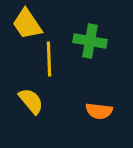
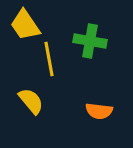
yellow trapezoid: moved 2 px left, 1 px down
yellow line: rotated 8 degrees counterclockwise
